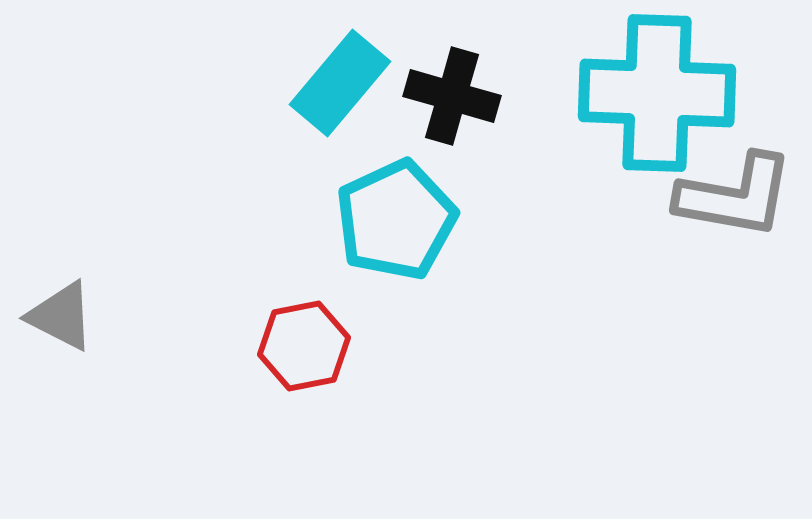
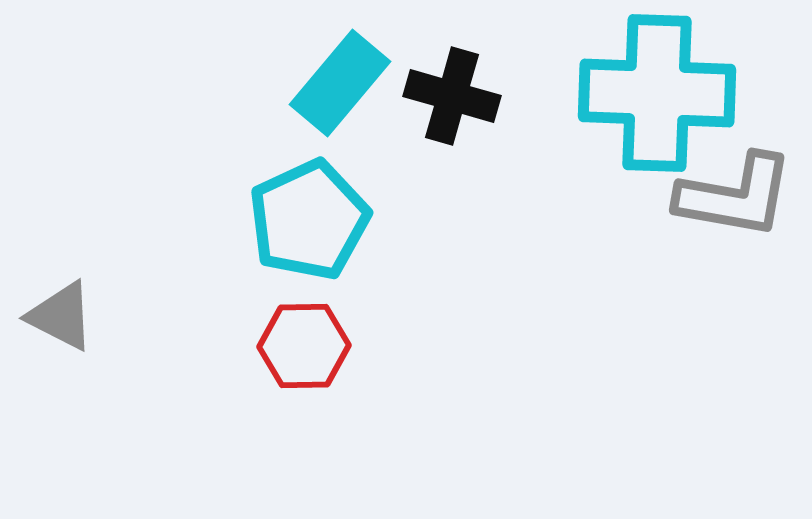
cyan pentagon: moved 87 px left
red hexagon: rotated 10 degrees clockwise
